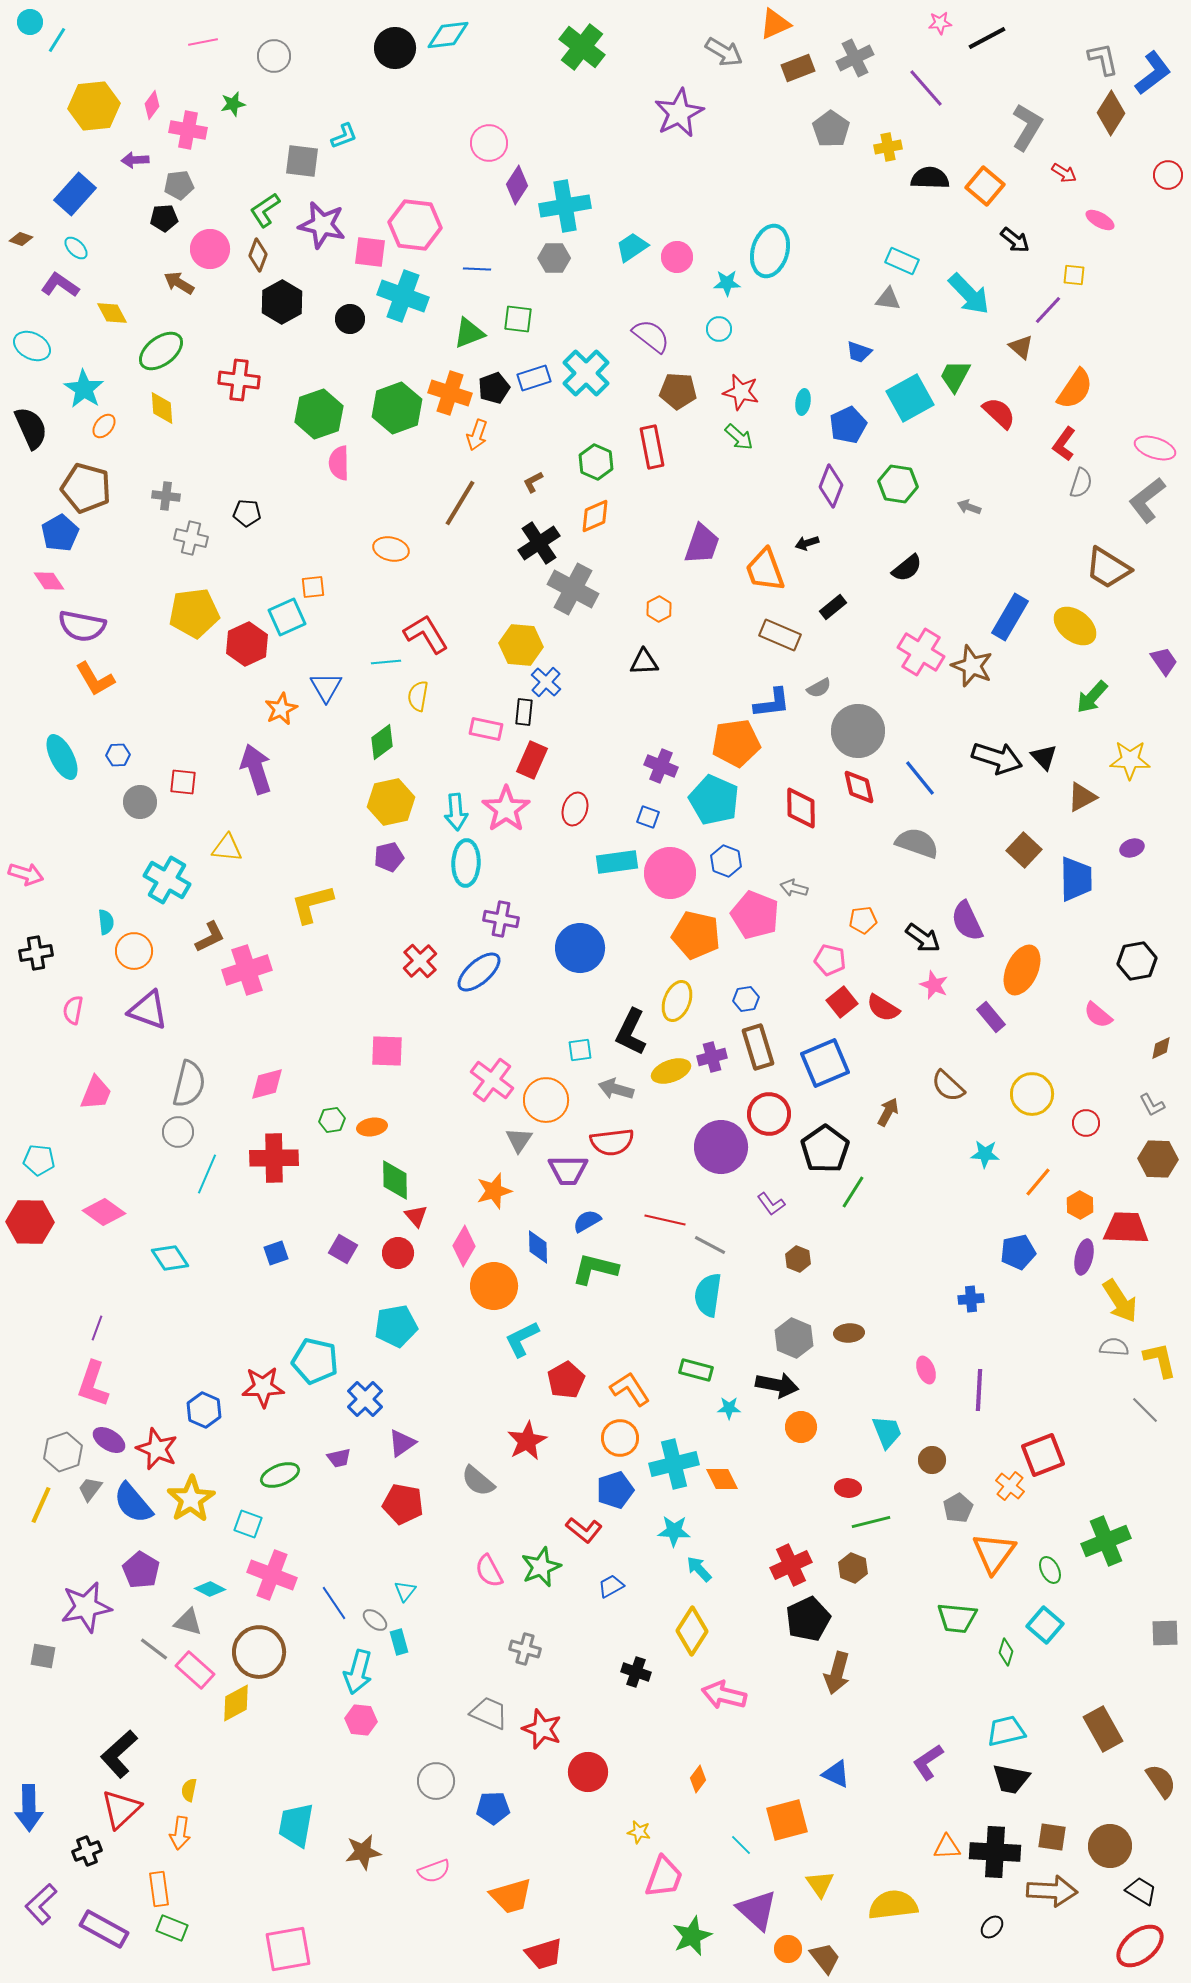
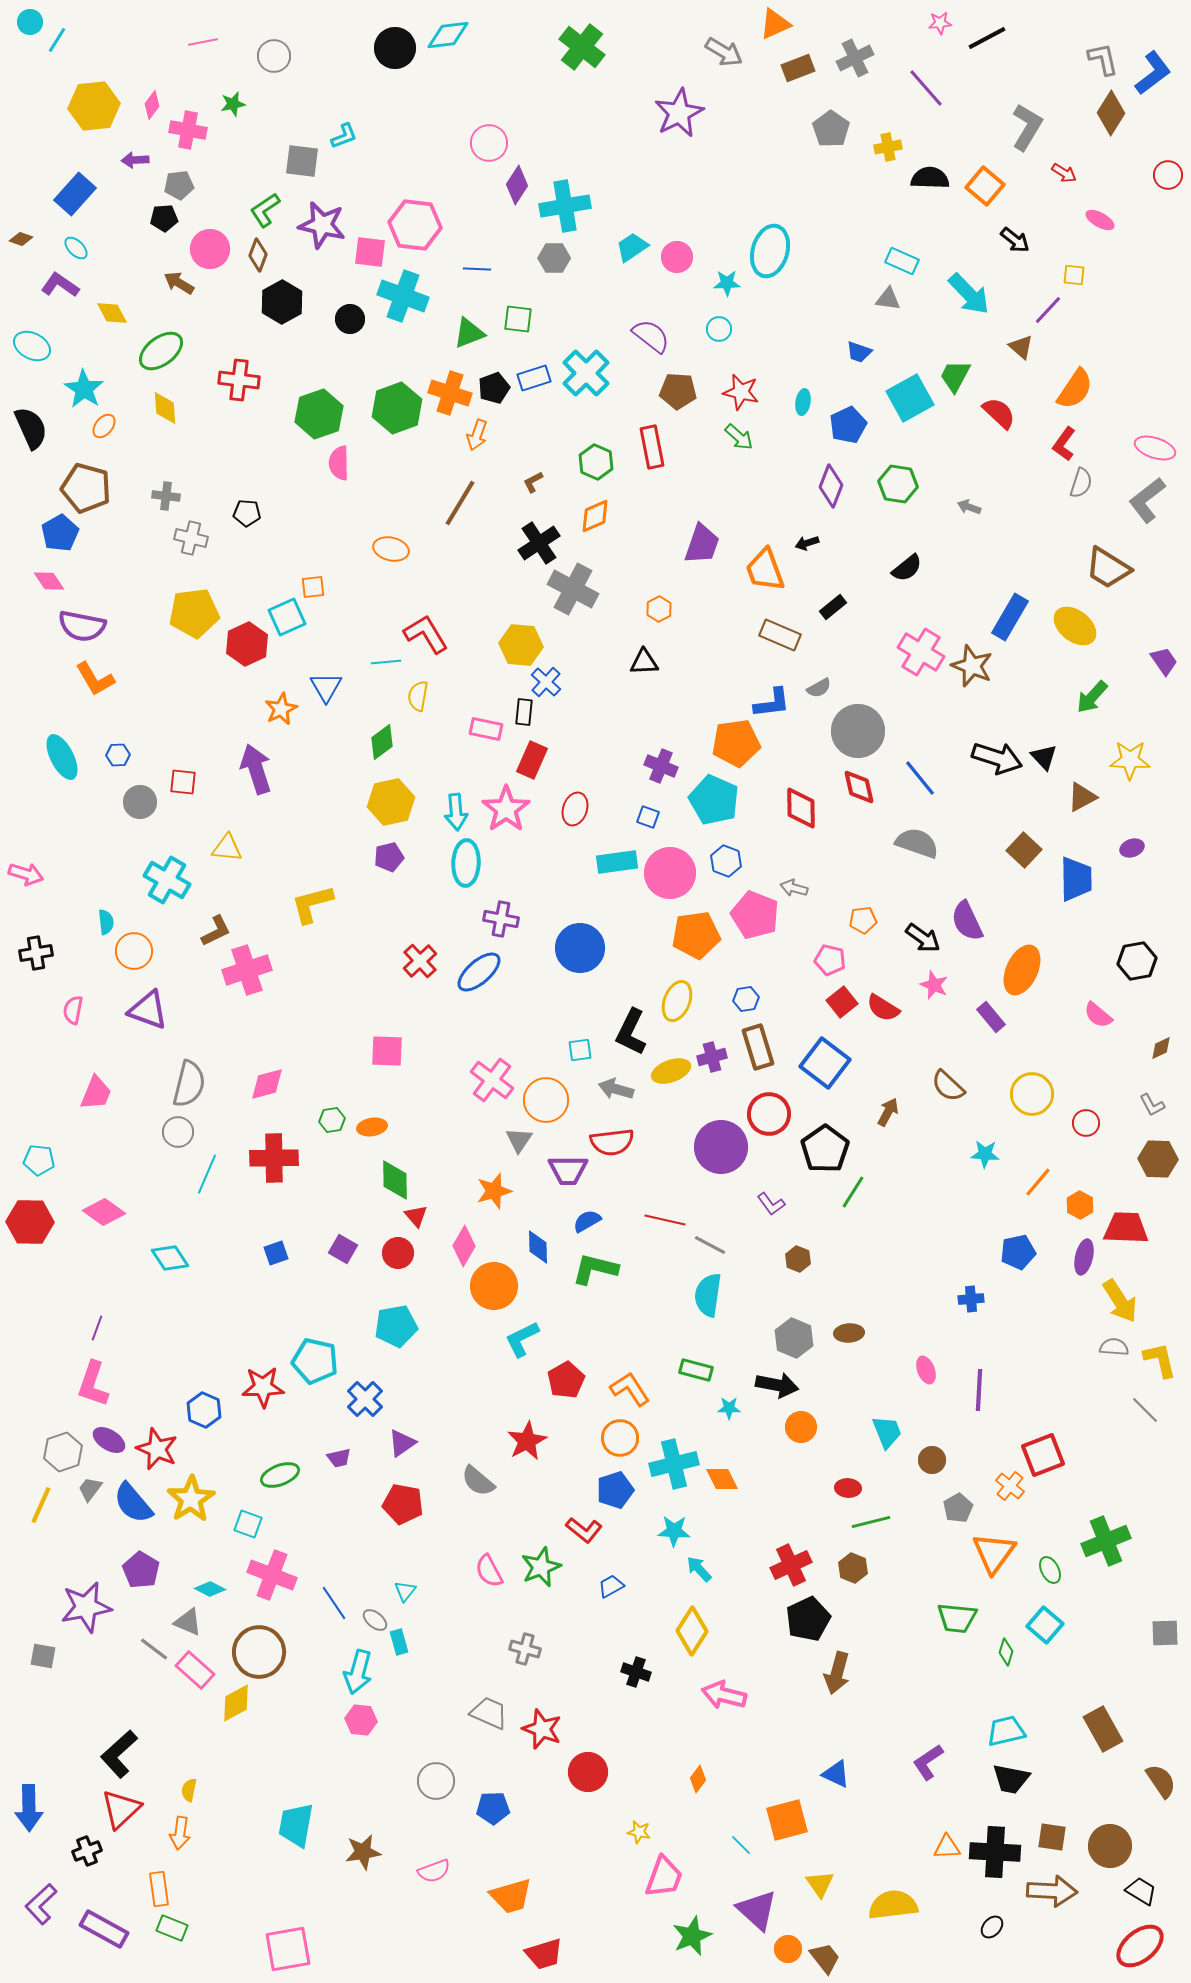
yellow diamond at (162, 408): moved 3 px right
orange pentagon at (696, 935): rotated 21 degrees counterclockwise
brown L-shape at (210, 937): moved 6 px right, 6 px up
blue square at (825, 1063): rotated 30 degrees counterclockwise
gray triangle at (188, 1622): rotated 8 degrees clockwise
